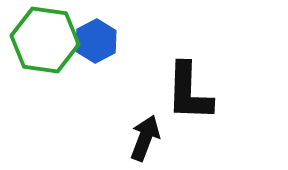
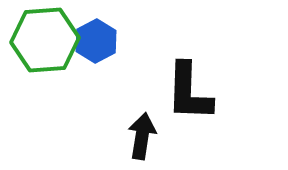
green hexagon: rotated 12 degrees counterclockwise
black arrow: moved 3 px left, 2 px up; rotated 12 degrees counterclockwise
